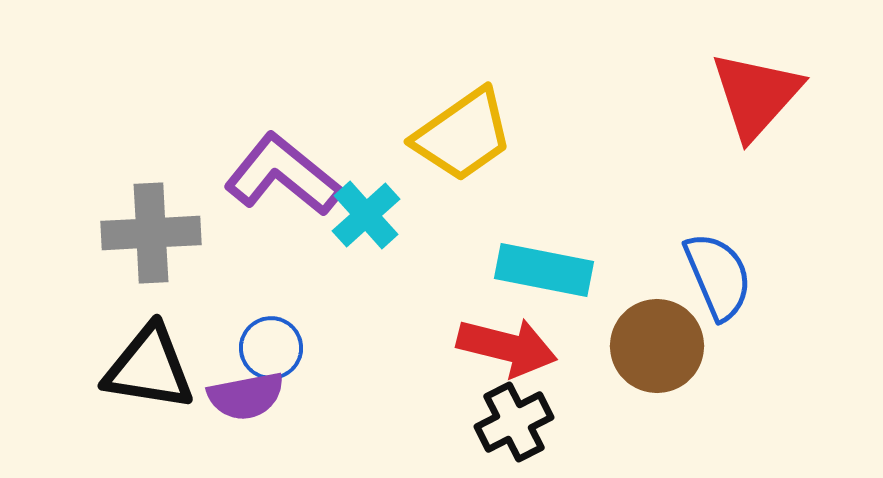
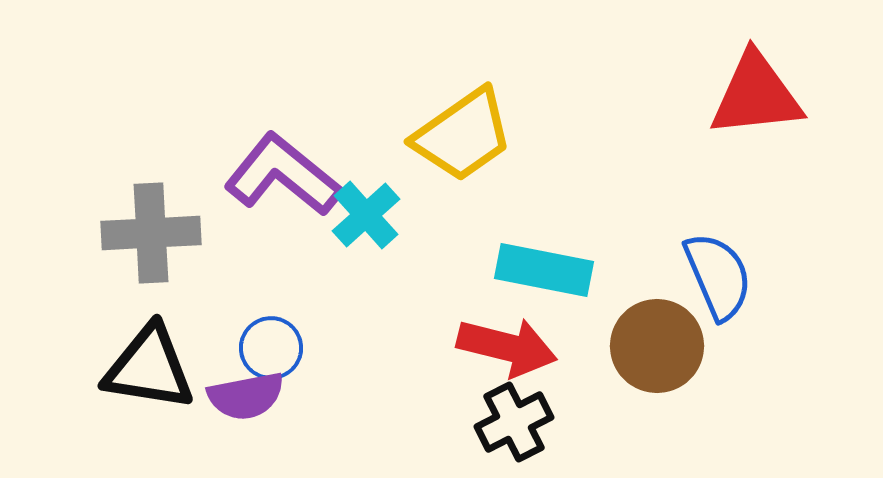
red triangle: rotated 42 degrees clockwise
